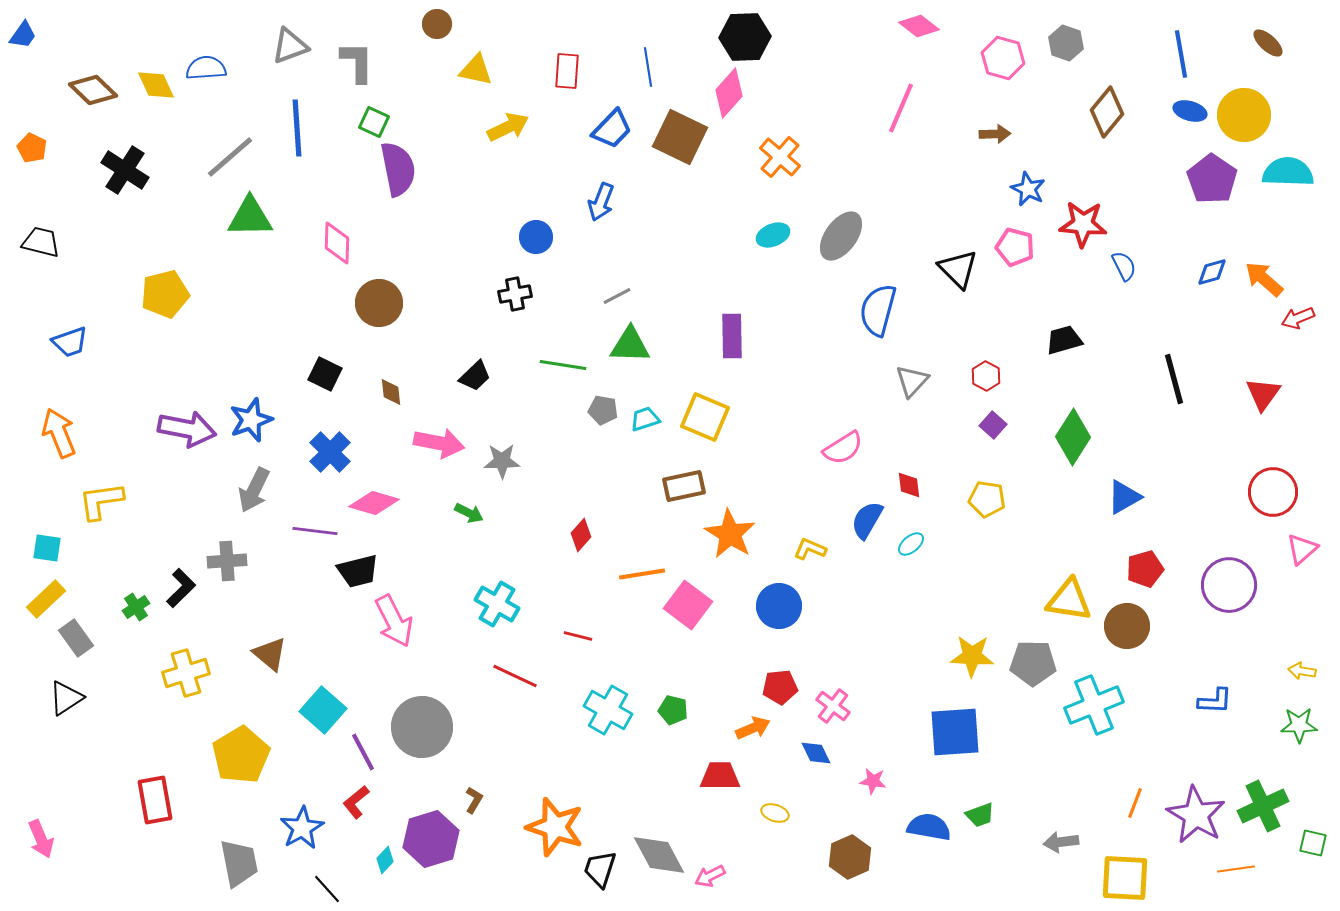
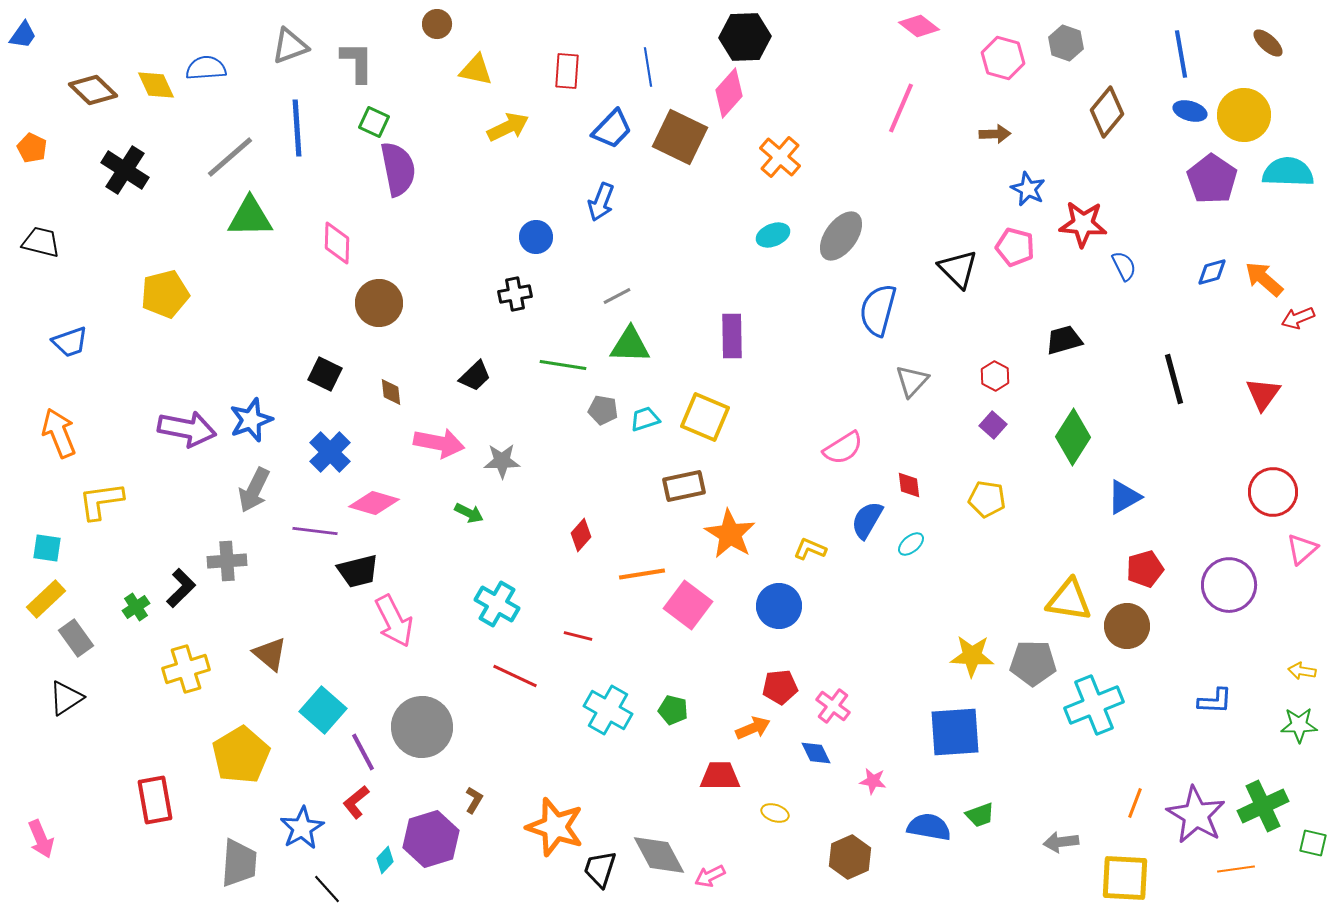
red hexagon at (986, 376): moved 9 px right
yellow cross at (186, 673): moved 4 px up
gray trapezoid at (239, 863): rotated 15 degrees clockwise
